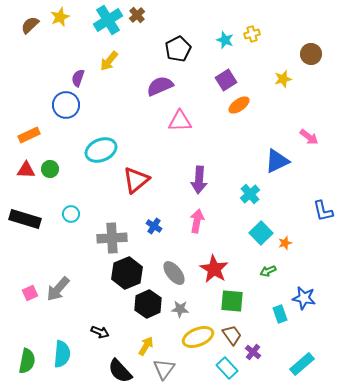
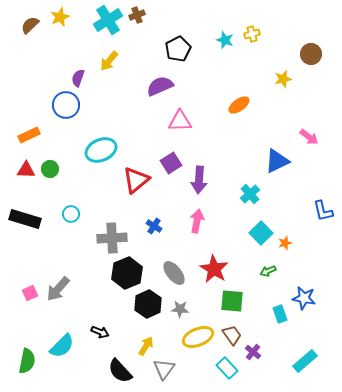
brown cross at (137, 15): rotated 21 degrees clockwise
purple square at (226, 80): moved 55 px left, 83 px down
cyan semicircle at (62, 354): moved 8 px up; rotated 40 degrees clockwise
cyan rectangle at (302, 364): moved 3 px right, 3 px up
